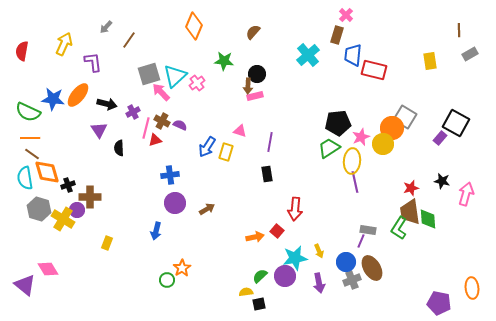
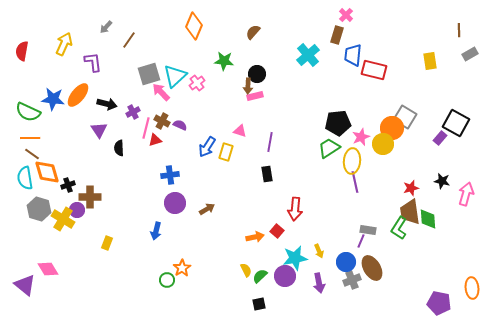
yellow semicircle at (246, 292): moved 22 px up; rotated 72 degrees clockwise
